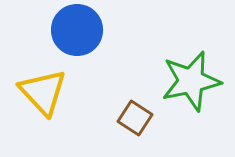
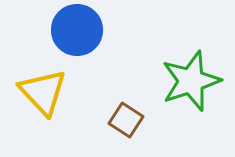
green star: rotated 6 degrees counterclockwise
brown square: moved 9 px left, 2 px down
